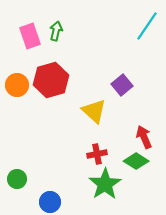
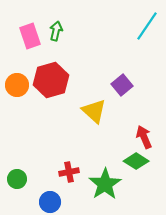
red cross: moved 28 px left, 18 px down
